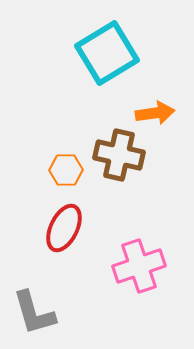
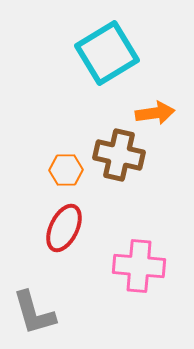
pink cross: rotated 24 degrees clockwise
